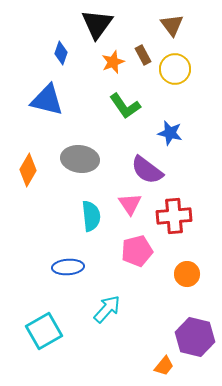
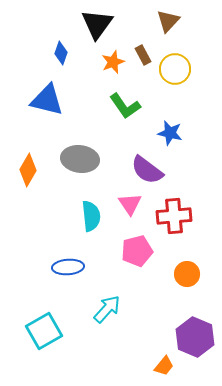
brown triangle: moved 4 px left, 4 px up; rotated 20 degrees clockwise
purple hexagon: rotated 9 degrees clockwise
